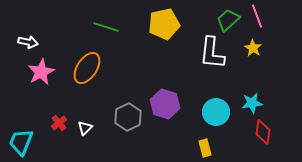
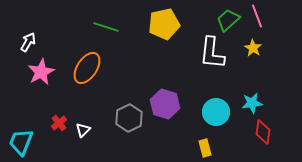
white arrow: rotated 72 degrees counterclockwise
gray hexagon: moved 1 px right, 1 px down
white triangle: moved 2 px left, 2 px down
